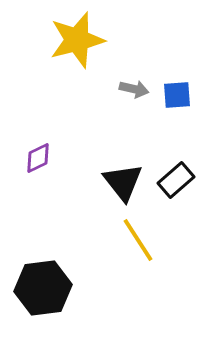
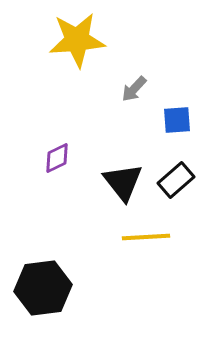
yellow star: rotated 10 degrees clockwise
gray arrow: rotated 120 degrees clockwise
blue square: moved 25 px down
purple diamond: moved 19 px right
yellow line: moved 8 px right, 3 px up; rotated 60 degrees counterclockwise
